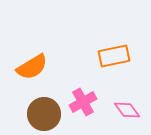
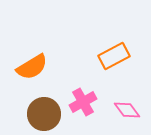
orange rectangle: rotated 16 degrees counterclockwise
